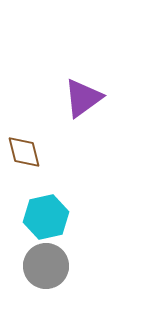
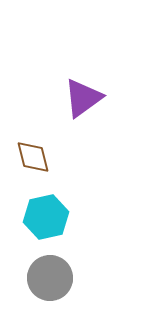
brown diamond: moved 9 px right, 5 px down
gray circle: moved 4 px right, 12 px down
